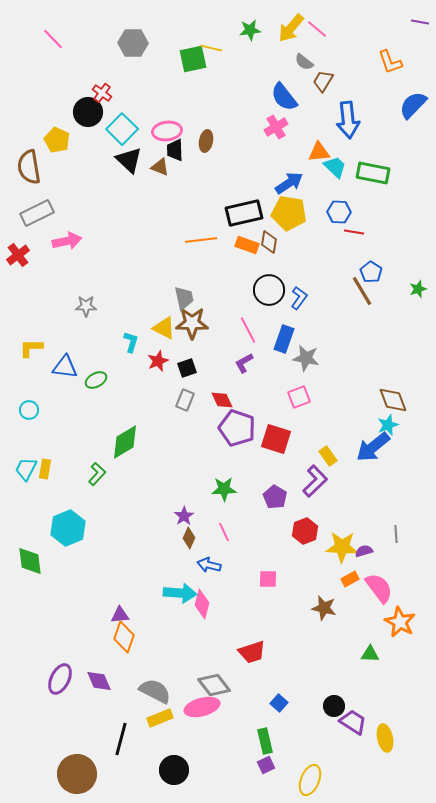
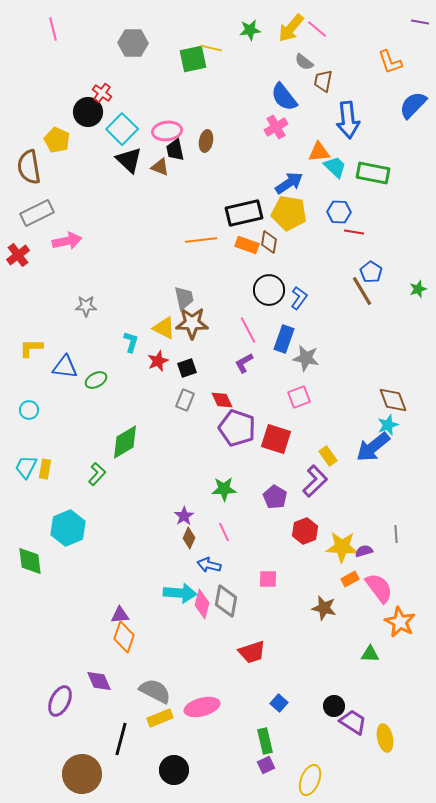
pink line at (53, 39): moved 10 px up; rotated 30 degrees clockwise
brown trapezoid at (323, 81): rotated 20 degrees counterclockwise
black trapezoid at (175, 150): rotated 10 degrees counterclockwise
cyan trapezoid at (26, 469): moved 2 px up
purple ellipse at (60, 679): moved 22 px down
gray diamond at (214, 685): moved 12 px right, 84 px up; rotated 48 degrees clockwise
brown circle at (77, 774): moved 5 px right
